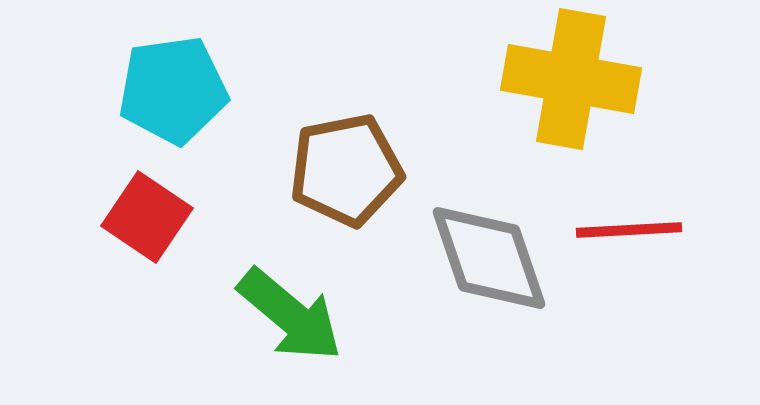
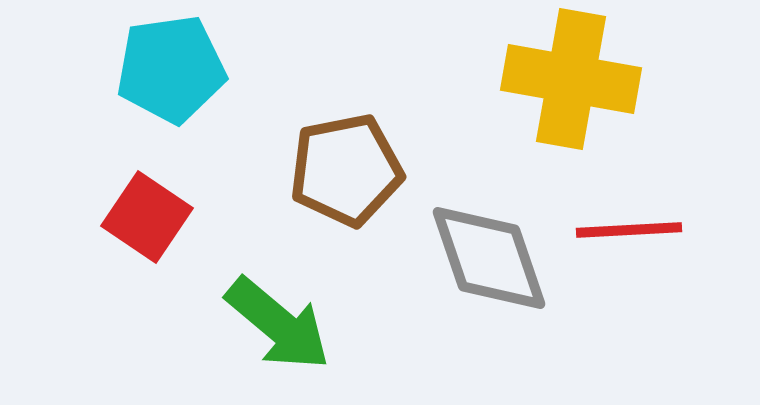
cyan pentagon: moved 2 px left, 21 px up
green arrow: moved 12 px left, 9 px down
